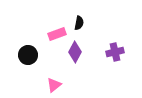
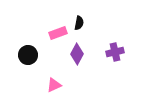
pink rectangle: moved 1 px right, 1 px up
purple diamond: moved 2 px right, 2 px down
pink triangle: rotated 14 degrees clockwise
